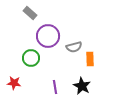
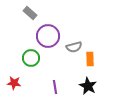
black star: moved 6 px right
